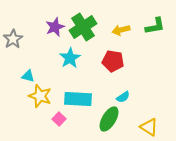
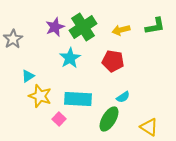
cyan triangle: rotated 48 degrees counterclockwise
